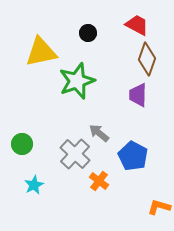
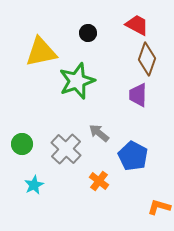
gray cross: moved 9 px left, 5 px up
